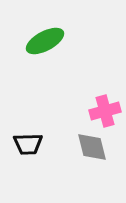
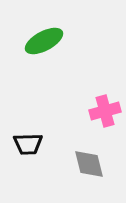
green ellipse: moved 1 px left
gray diamond: moved 3 px left, 17 px down
